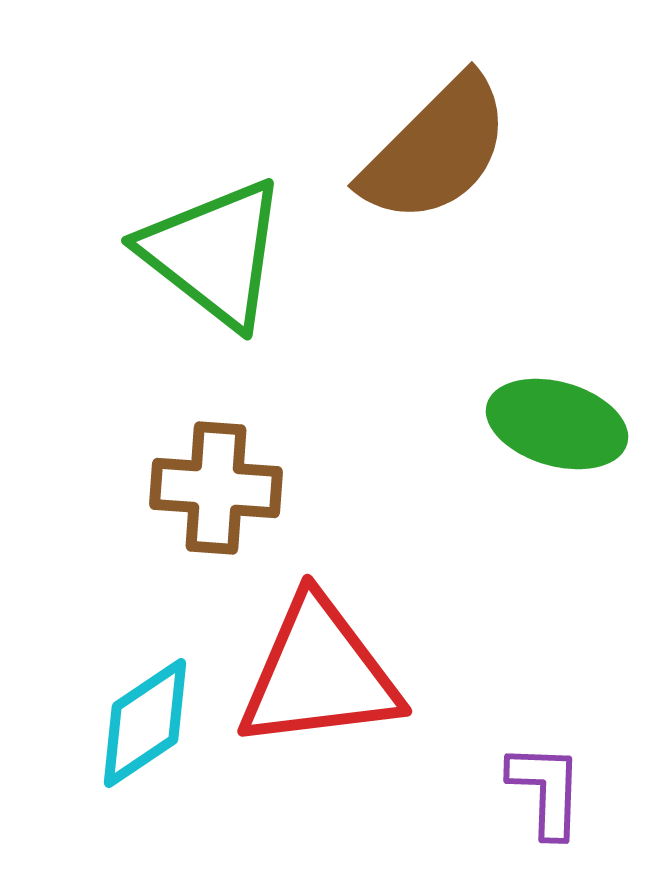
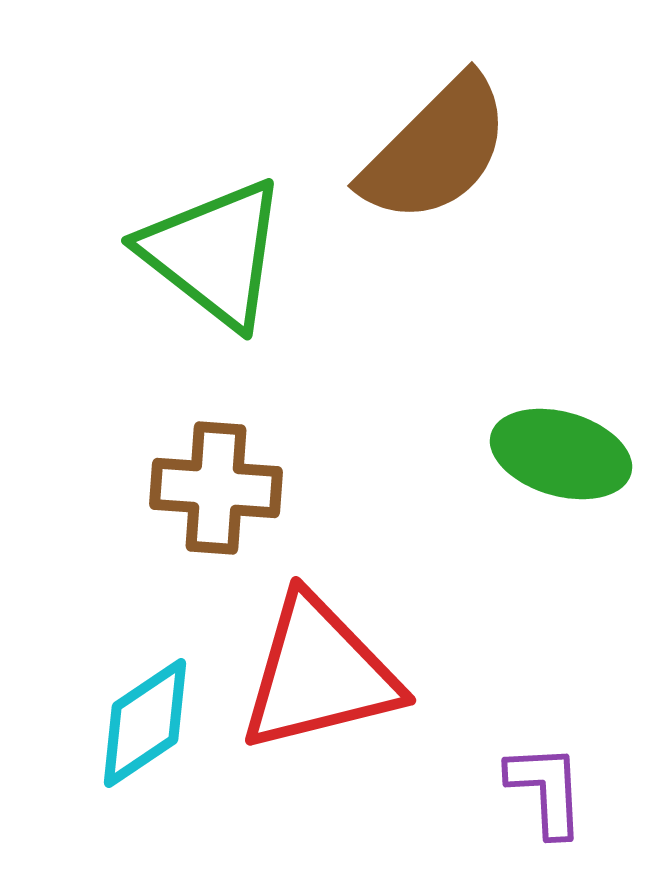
green ellipse: moved 4 px right, 30 px down
red triangle: rotated 7 degrees counterclockwise
purple L-shape: rotated 5 degrees counterclockwise
